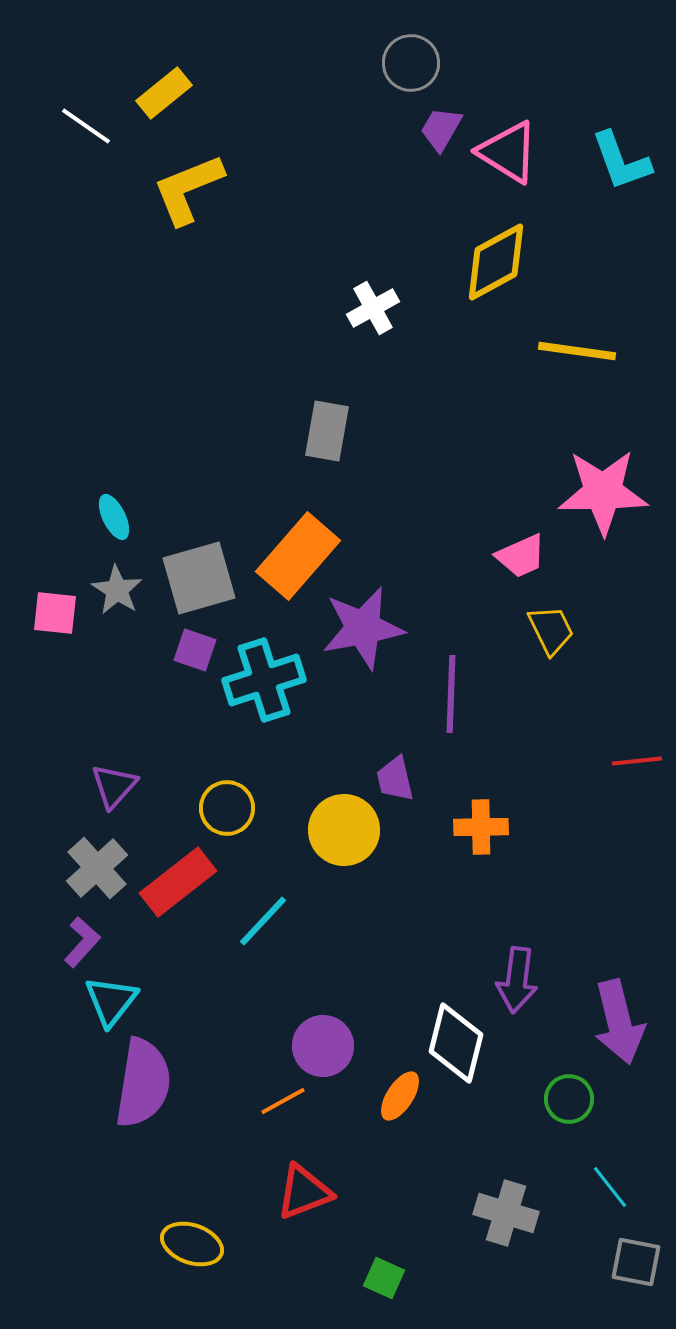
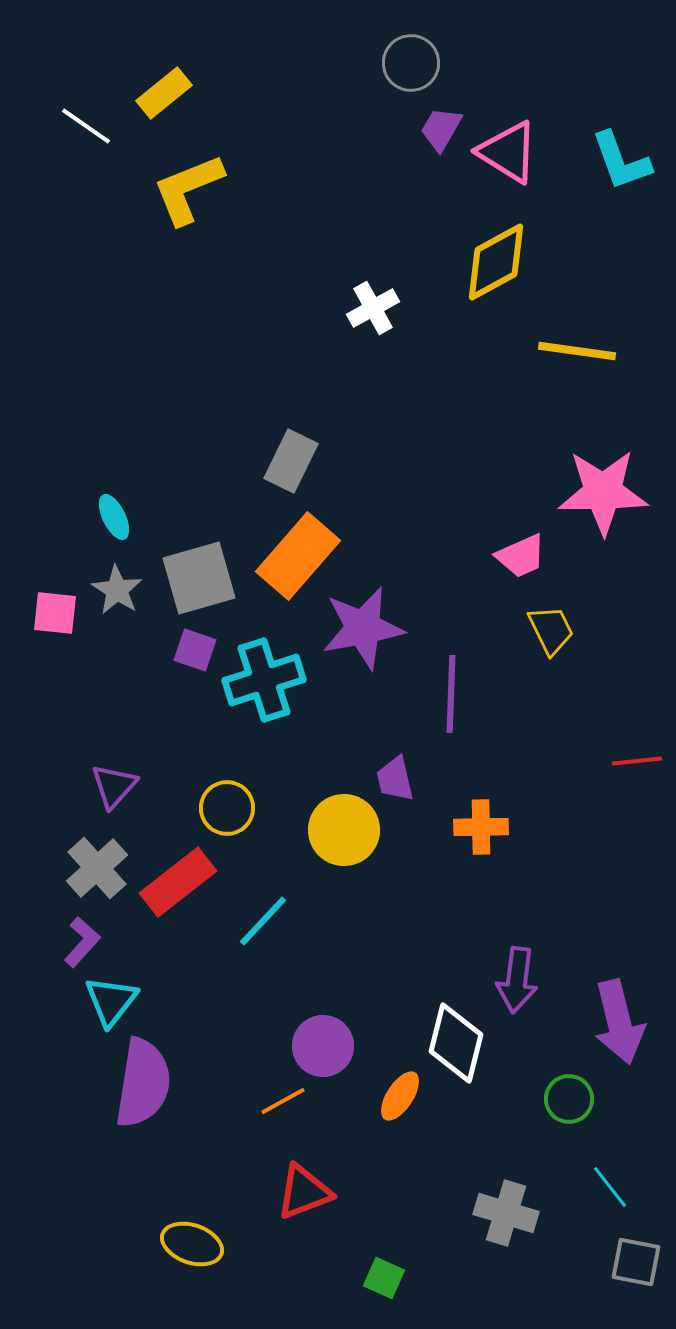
gray rectangle at (327, 431): moved 36 px left, 30 px down; rotated 16 degrees clockwise
